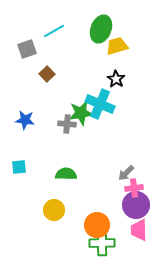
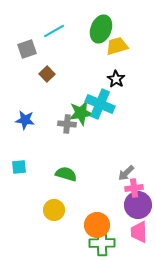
green semicircle: rotated 15 degrees clockwise
purple circle: moved 2 px right
pink trapezoid: moved 2 px down
